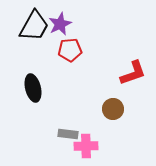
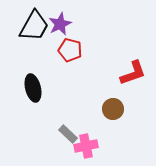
red pentagon: rotated 20 degrees clockwise
gray rectangle: rotated 36 degrees clockwise
pink cross: rotated 10 degrees counterclockwise
